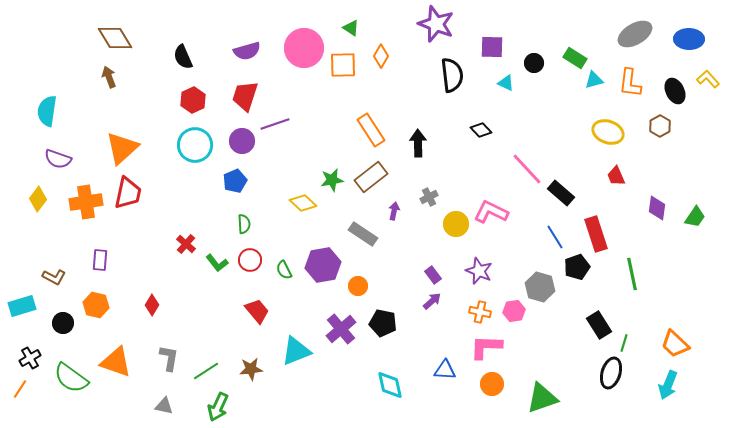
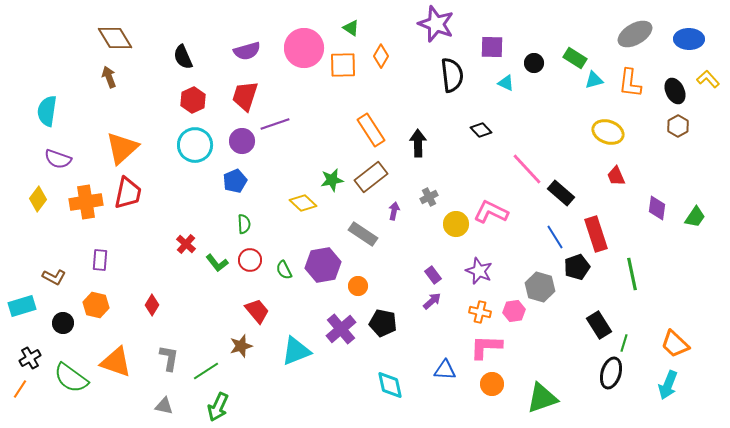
brown hexagon at (660, 126): moved 18 px right
brown star at (251, 369): moved 10 px left, 23 px up; rotated 10 degrees counterclockwise
